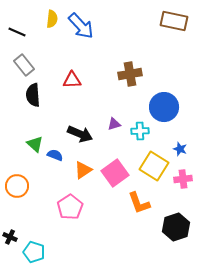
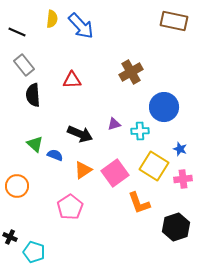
brown cross: moved 1 px right, 2 px up; rotated 20 degrees counterclockwise
